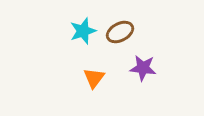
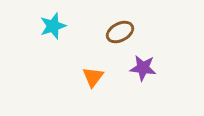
cyan star: moved 30 px left, 5 px up
orange triangle: moved 1 px left, 1 px up
